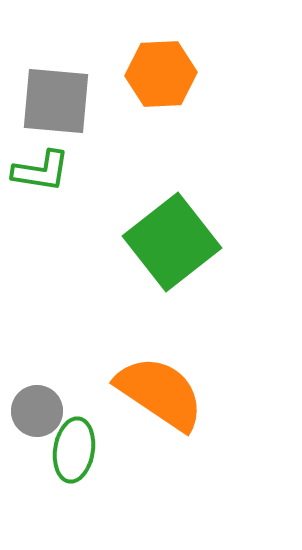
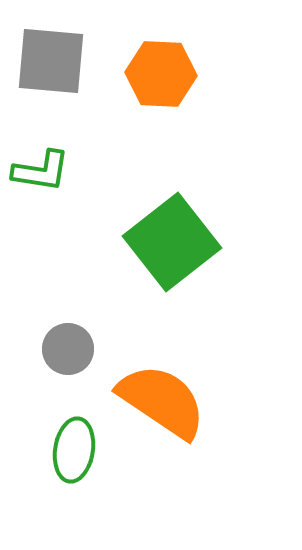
orange hexagon: rotated 6 degrees clockwise
gray square: moved 5 px left, 40 px up
orange semicircle: moved 2 px right, 8 px down
gray circle: moved 31 px right, 62 px up
